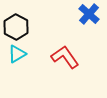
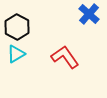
black hexagon: moved 1 px right
cyan triangle: moved 1 px left
